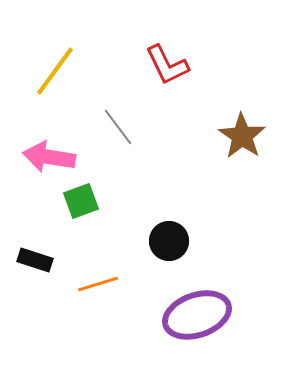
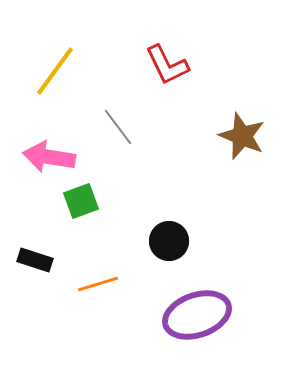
brown star: rotated 12 degrees counterclockwise
